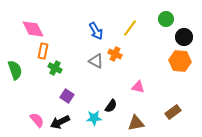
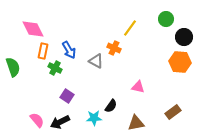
blue arrow: moved 27 px left, 19 px down
orange cross: moved 1 px left, 6 px up
orange hexagon: moved 1 px down
green semicircle: moved 2 px left, 3 px up
